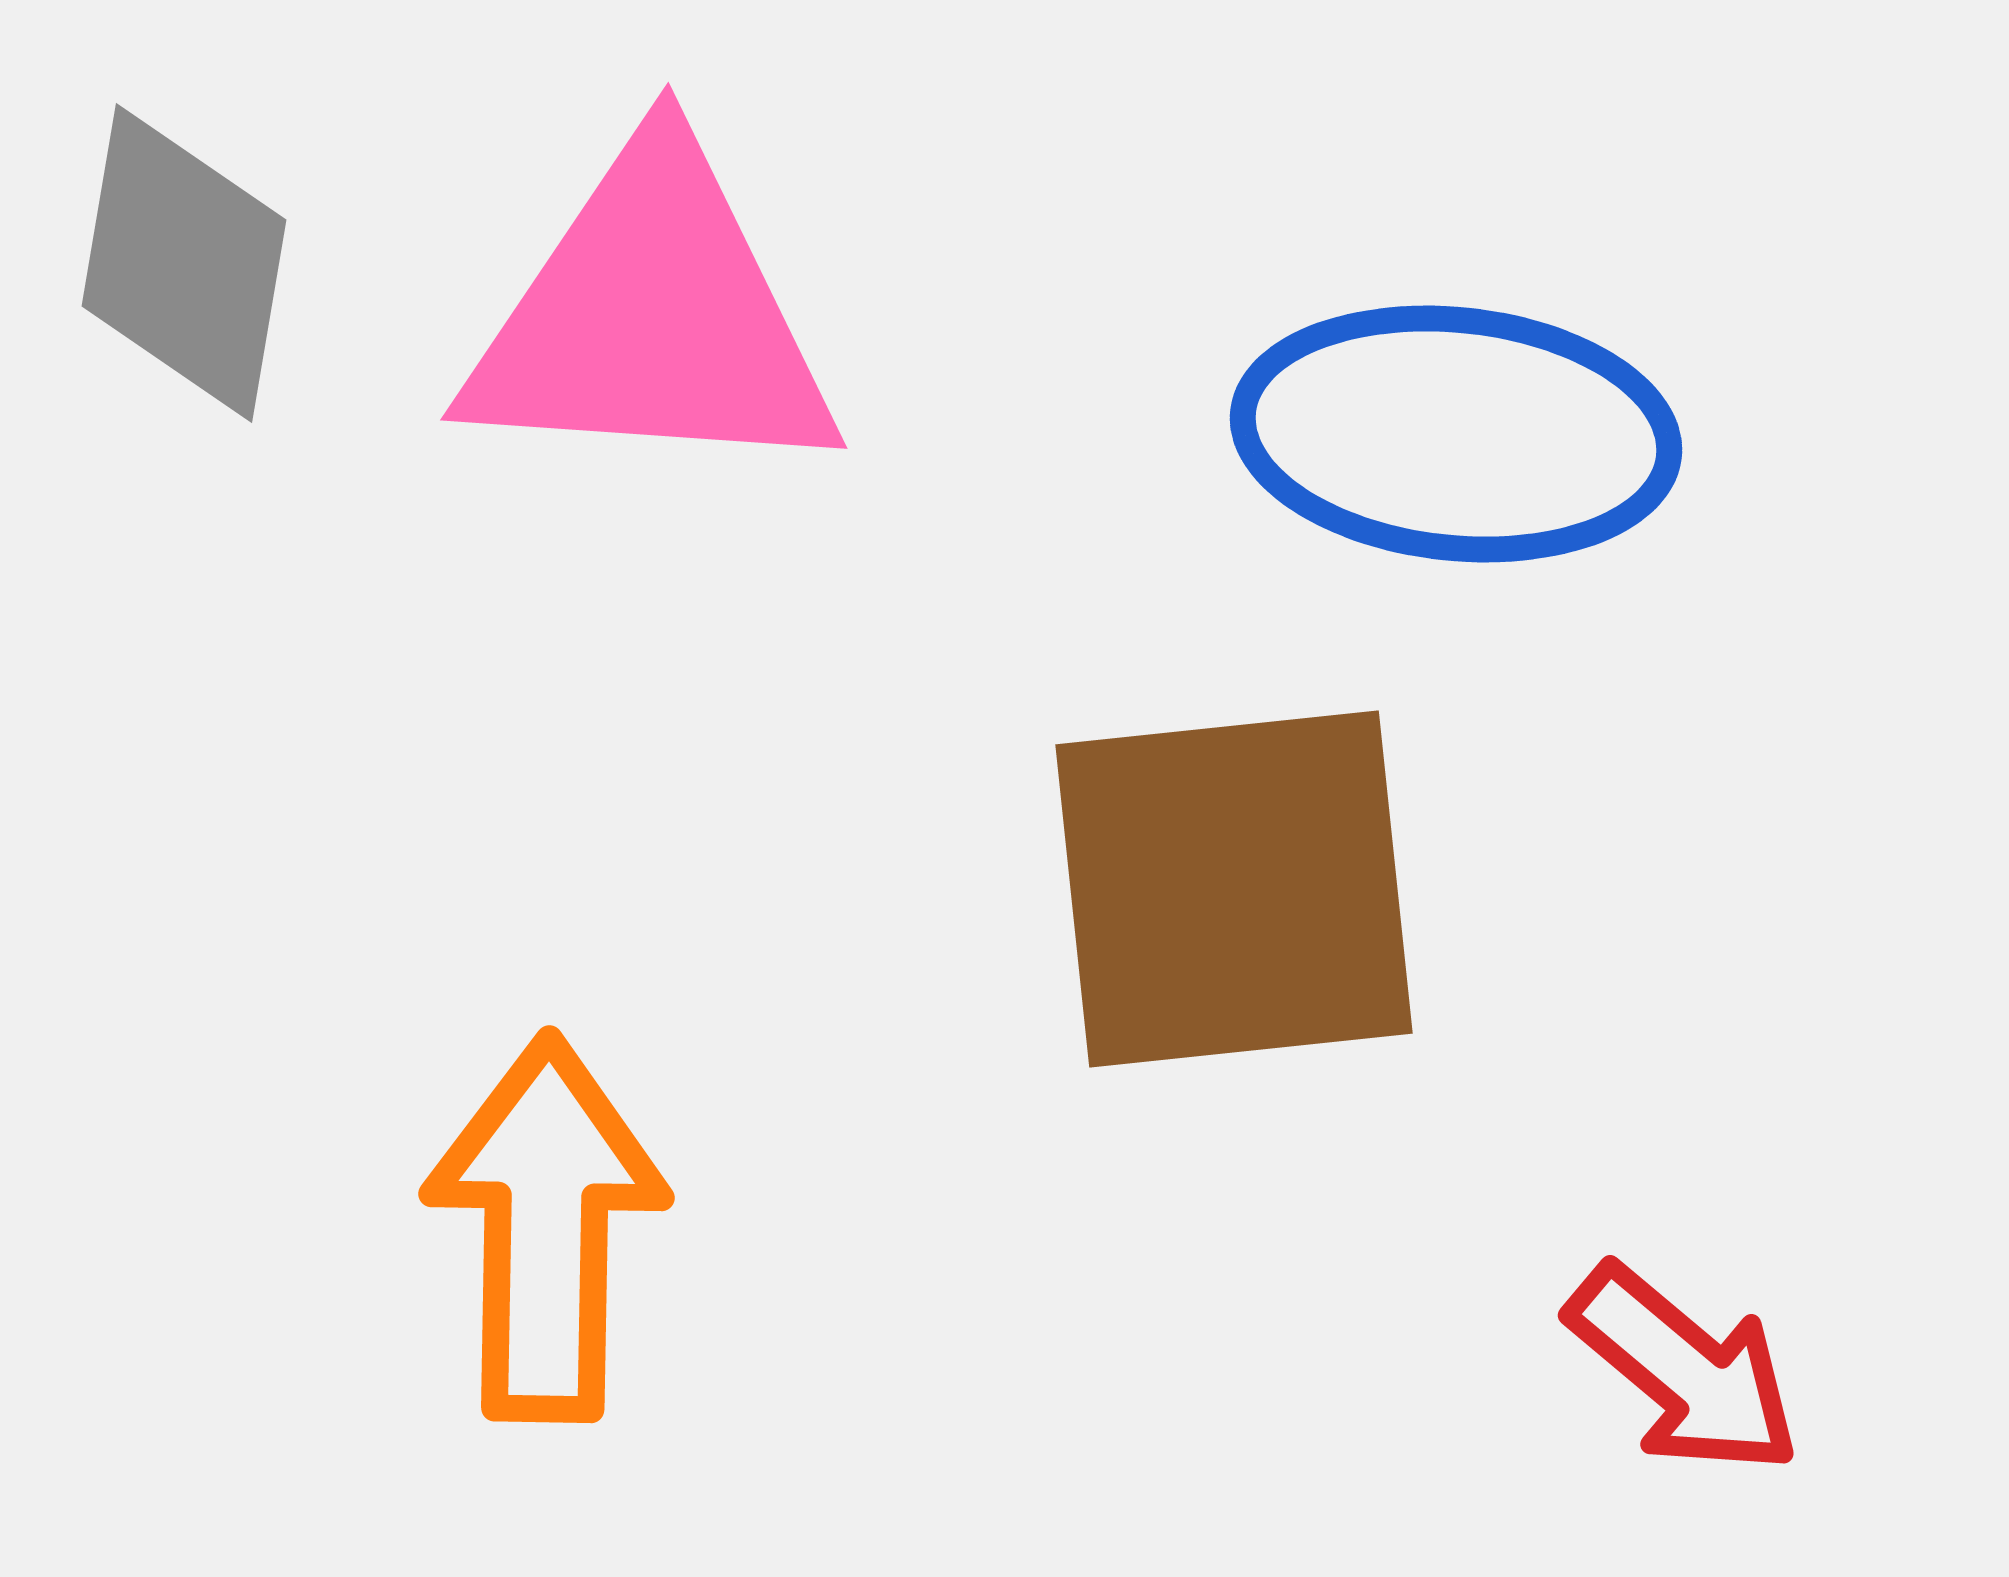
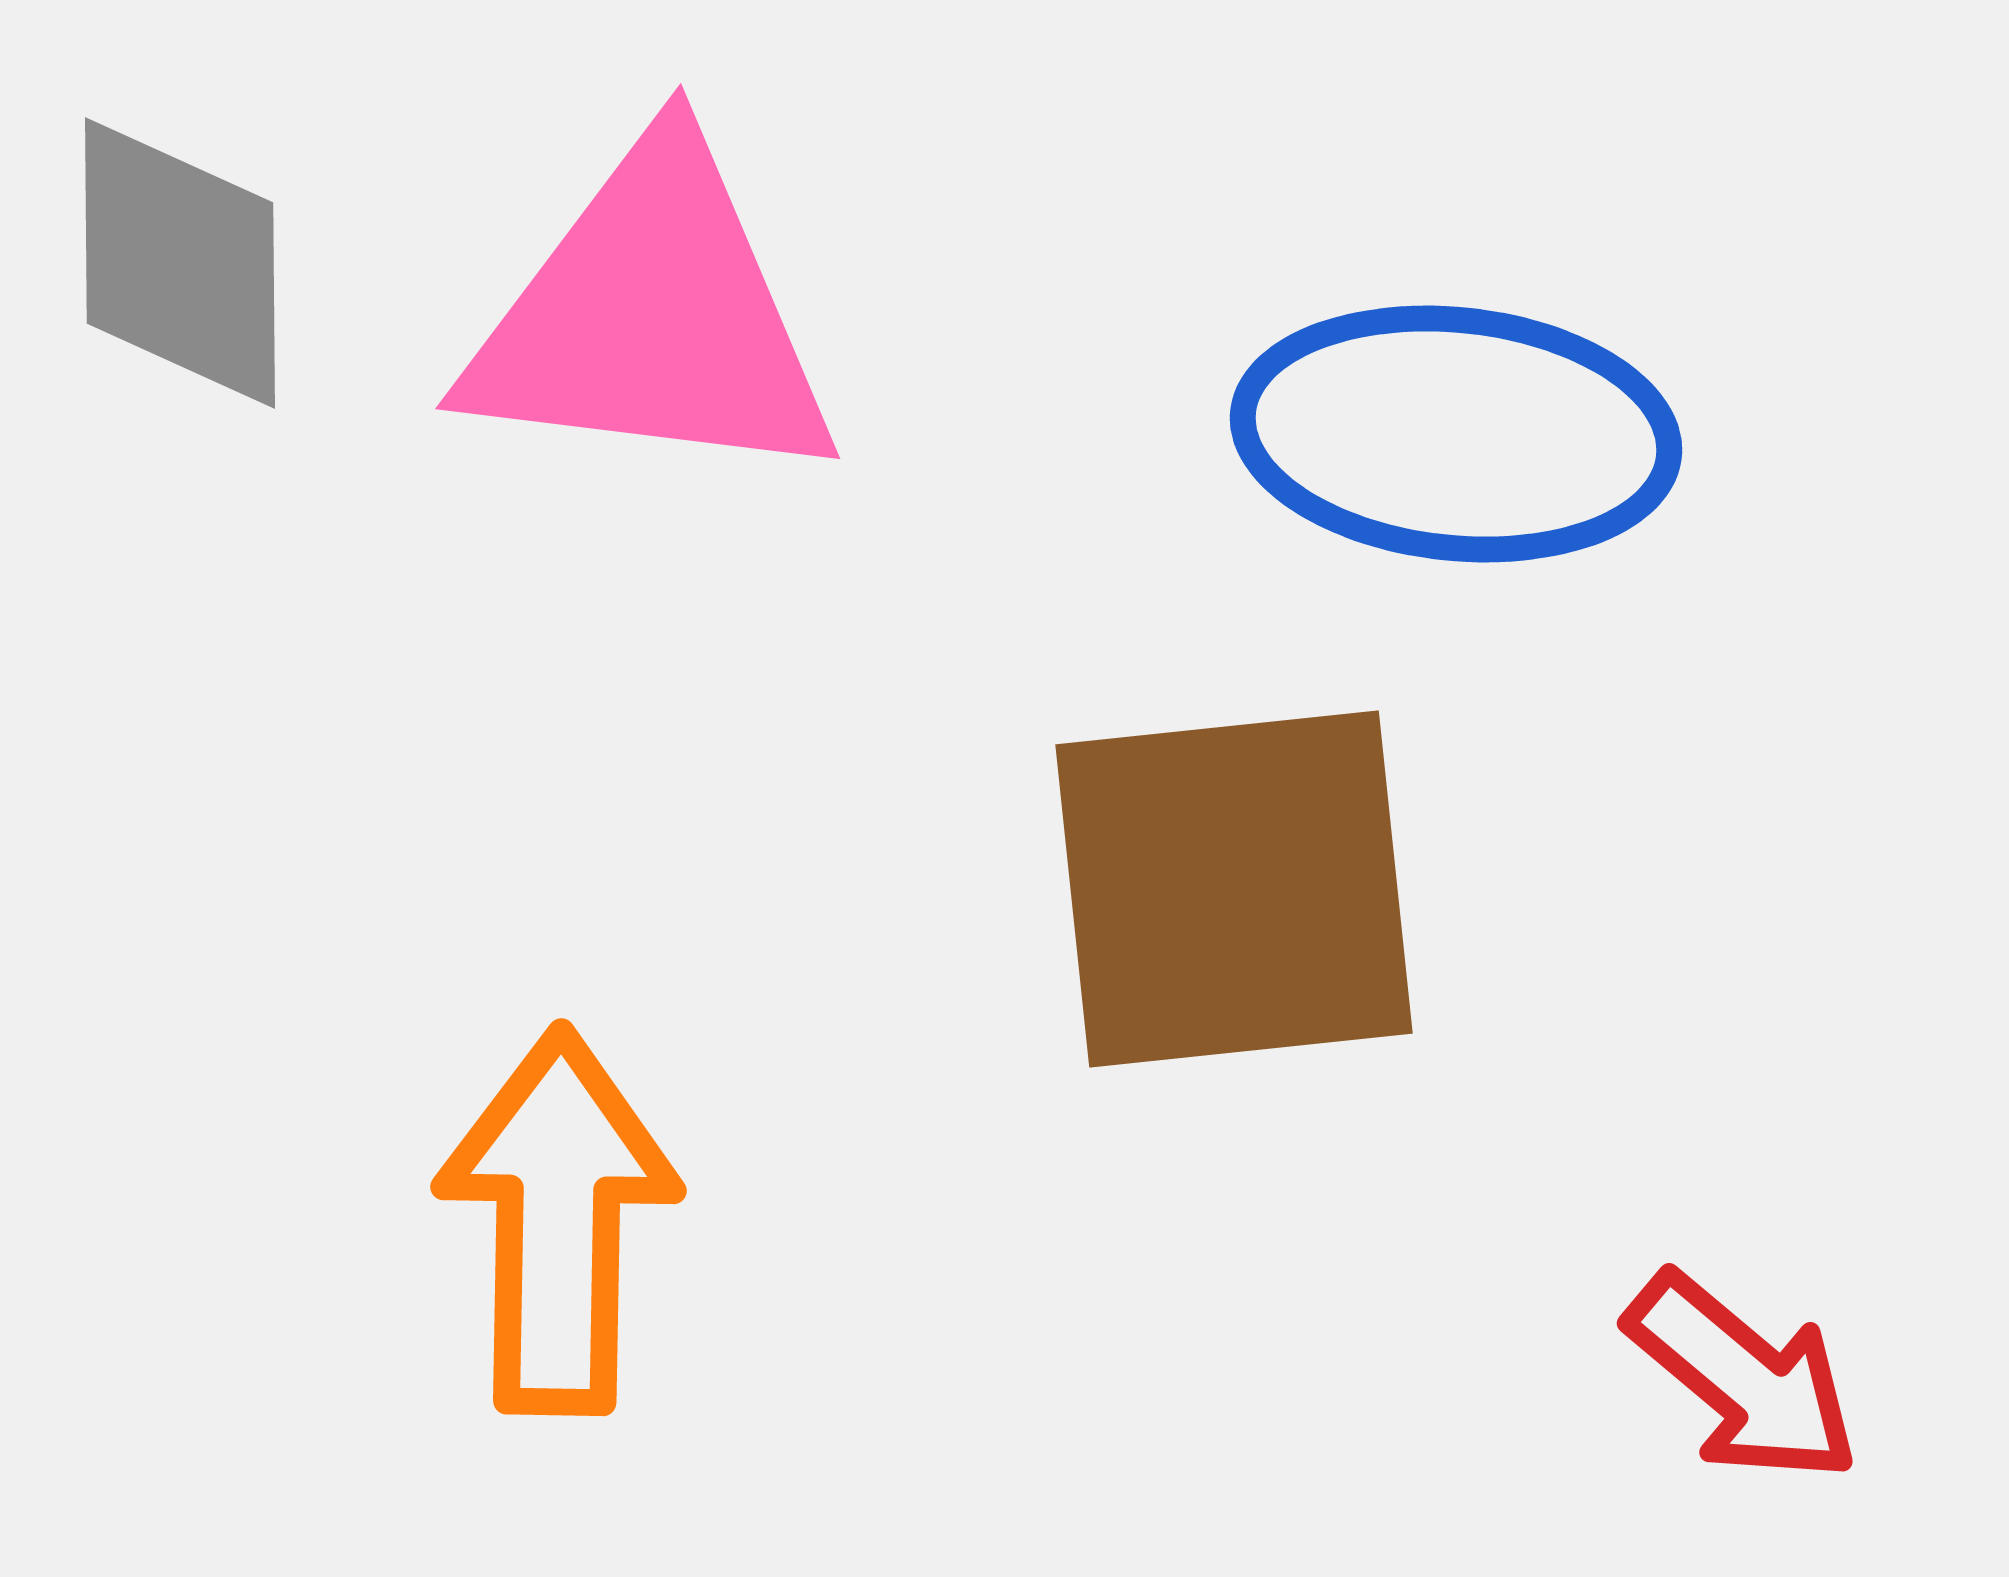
gray diamond: moved 4 px left; rotated 10 degrees counterclockwise
pink triangle: rotated 3 degrees clockwise
orange arrow: moved 12 px right, 7 px up
red arrow: moved 59 px right, 8 px down
